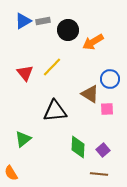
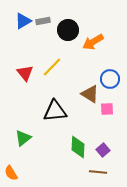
green triangle: moved 1 px up
brown line: moved 1 px left, 2 px up
